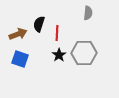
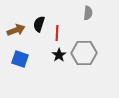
brown arrow: moved 2 px left, 4 px up
